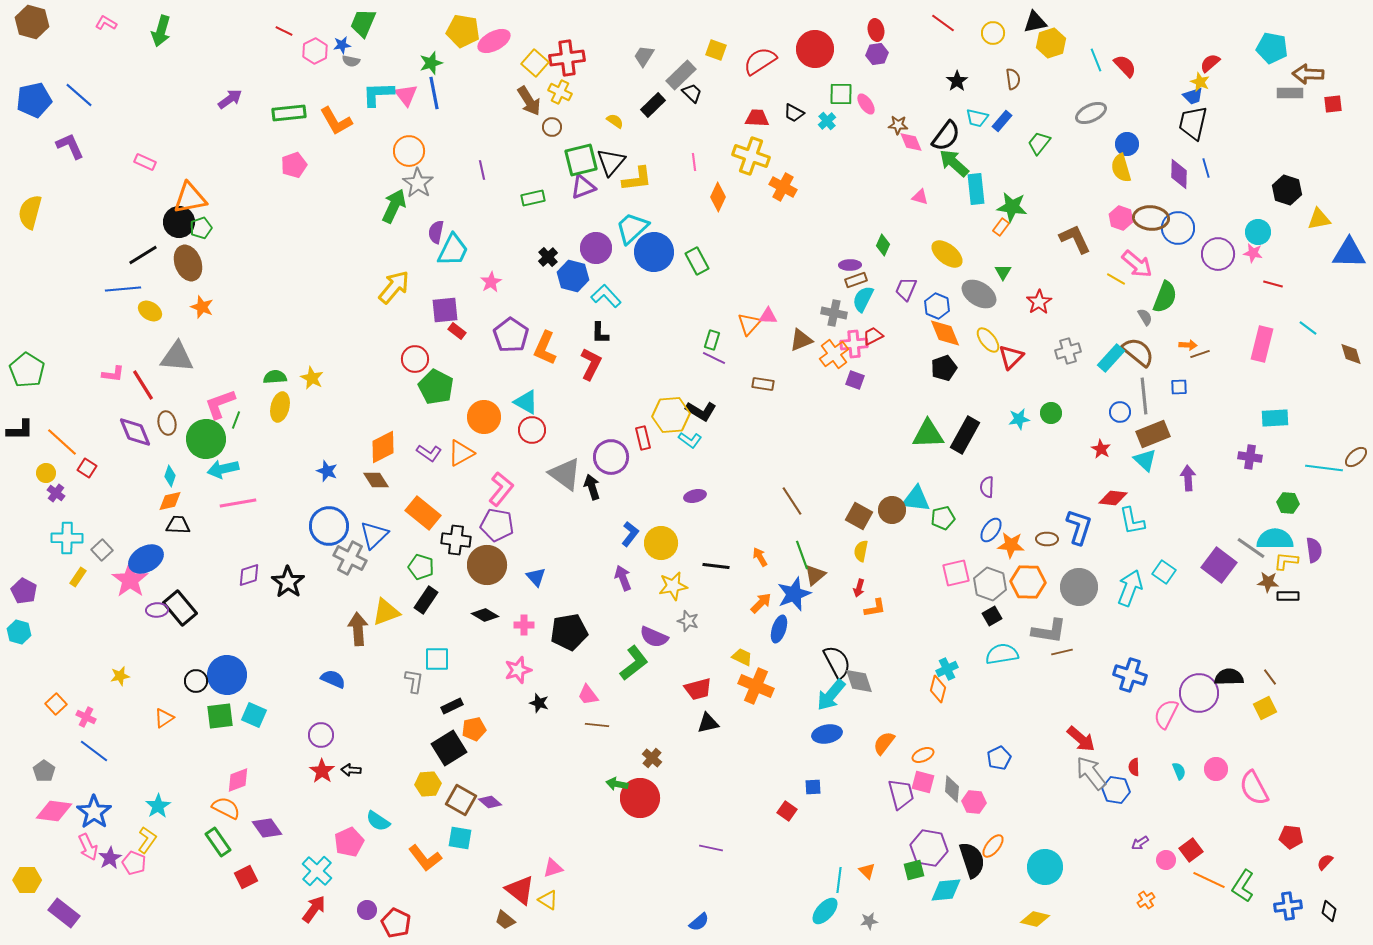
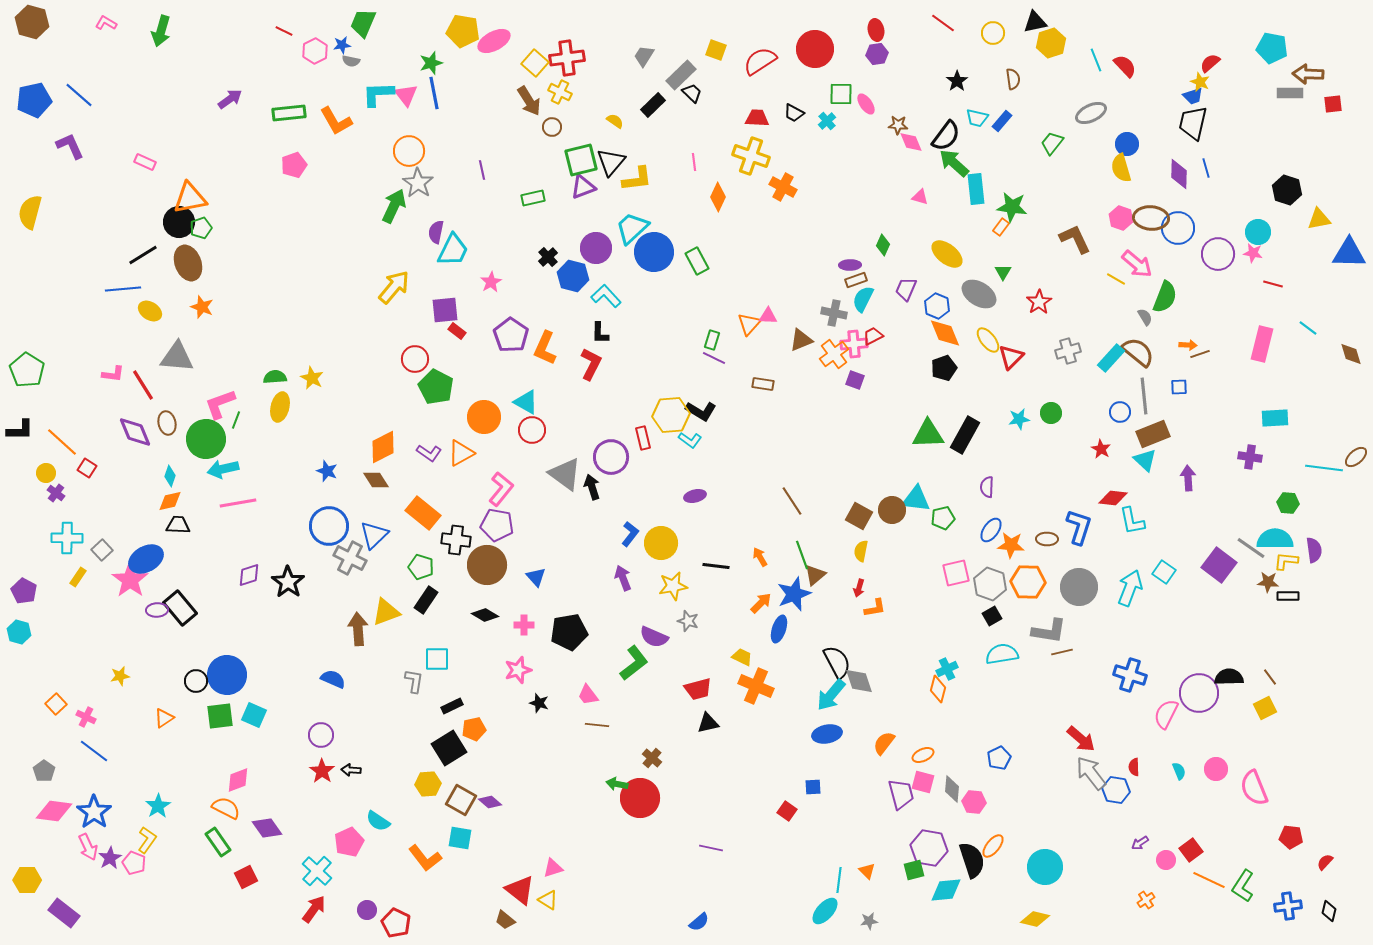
green trapezoid at (1039, 143): moved 13 px right
pink semicircle at (1254, 788): rotated 6 degrees clockwise
